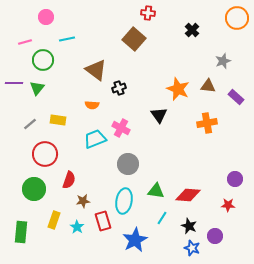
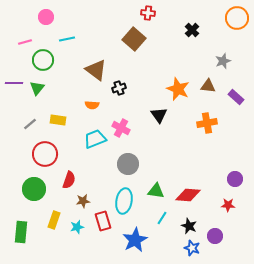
cyan star at (77, 227): rotated 24 degrees clockwise
